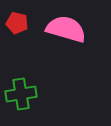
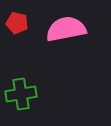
pink semicircle: rotated 27 degrees counterclockwise
